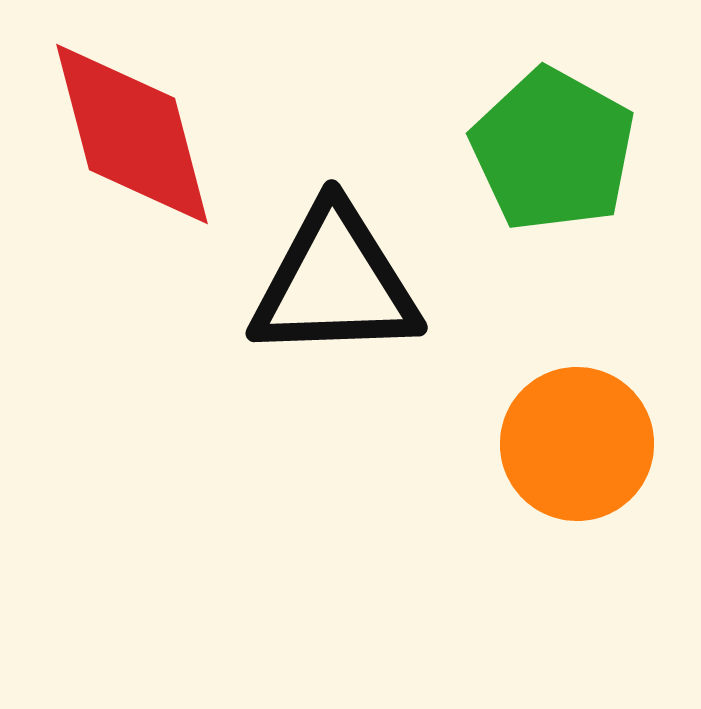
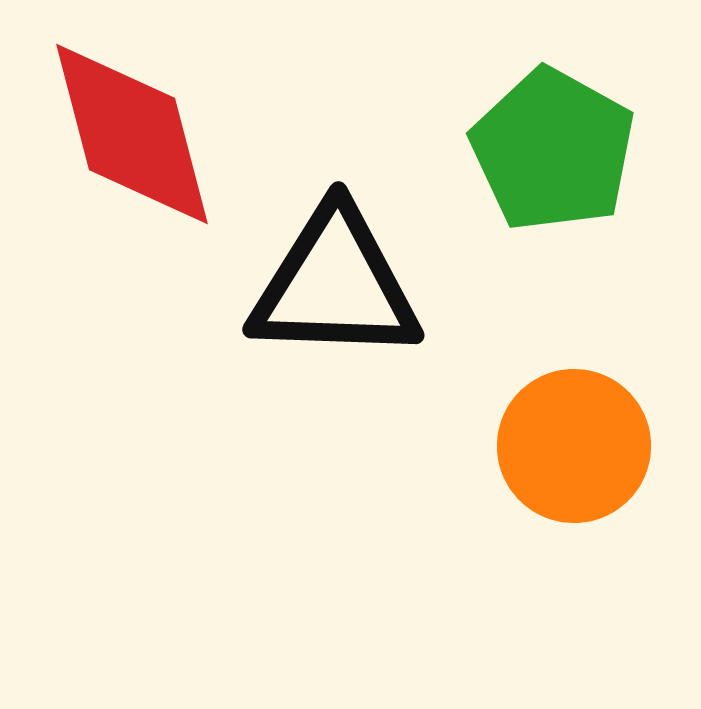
black triangle: moved 2 px down; rotated 4 degrees clockwise
orange circle: moved 3 px left, 2 px down
